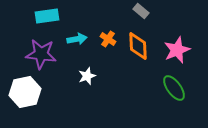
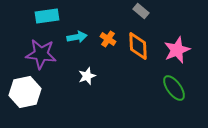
cyan arrow: moved 2 px up
